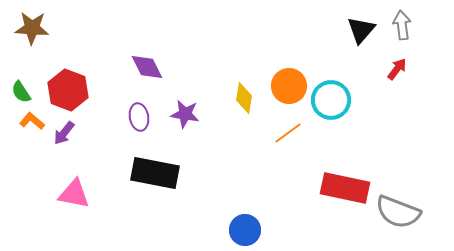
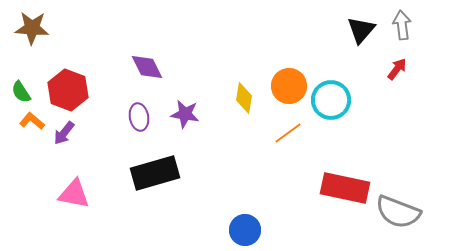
black rectangle: rotated 27 degrees counterclockwise
